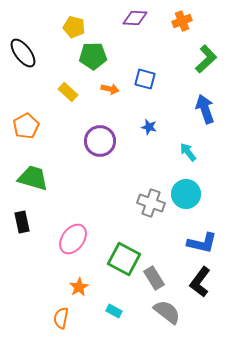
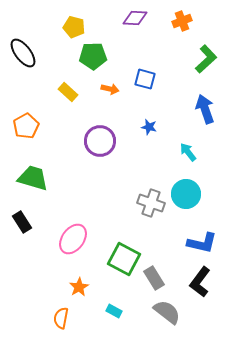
black rectangle: rotated 20 degrees counterclockwise
